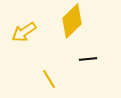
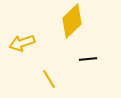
yellow arrow: moved 2 px left, 11 px down; rotated 15 degrees clockwise
